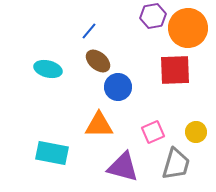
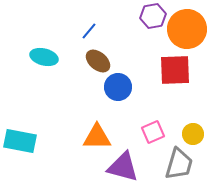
orange circle: moved 1 px left, 1 px down
cyan ellipse: moved 4 px left, 12 px up
orange triangle: moved 2 px left, 12 px down
yellow circle: moved 3 px left, 2 px down
cyan rectangle: moved 32 px left, 12 px up
gray trapezoid: moved 3 px right
